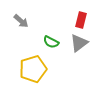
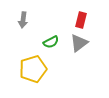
gray arrow: moved 2 px right, 1 px up; rotated 56 degrees clockwise
green semicircle: rotated 56 degrees counterclockwise
